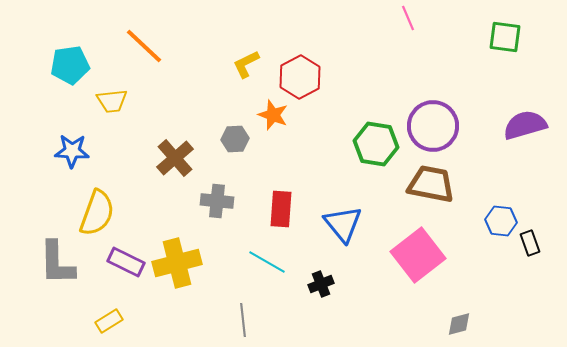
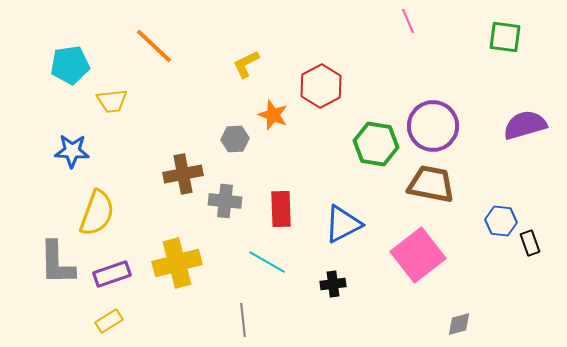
pink line: moved 3 px down
orange line: moved 10 px right
red hexagon: moved 21 px right, 9 px down
brown cross: moved 8 px right, 16 px down; rotated 30 degrees clockwise
gray cross: moved 8 px right
red rectangle: rotated 6 degrees counterclockwise
blue triangle: rotated 42 degrees clockwise
purple rectangle: moved 14 px left, 12 px down; rotated 45 degrees counterclockwise
black cross: moved 12 px right; rotated 15 degrees clockwise
